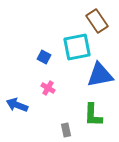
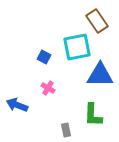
blue triangle: rotated 12 degrees clockwise
